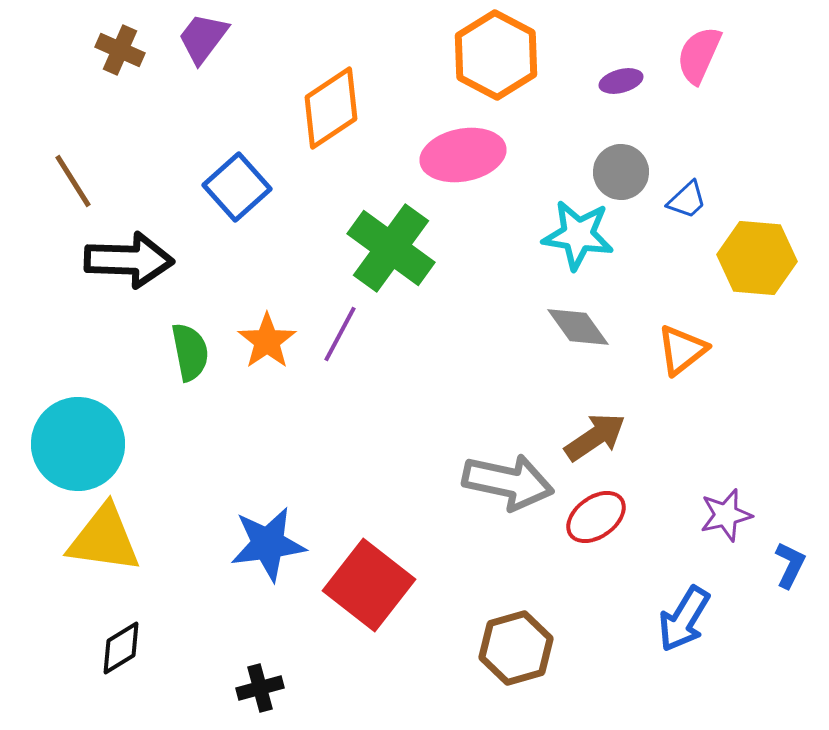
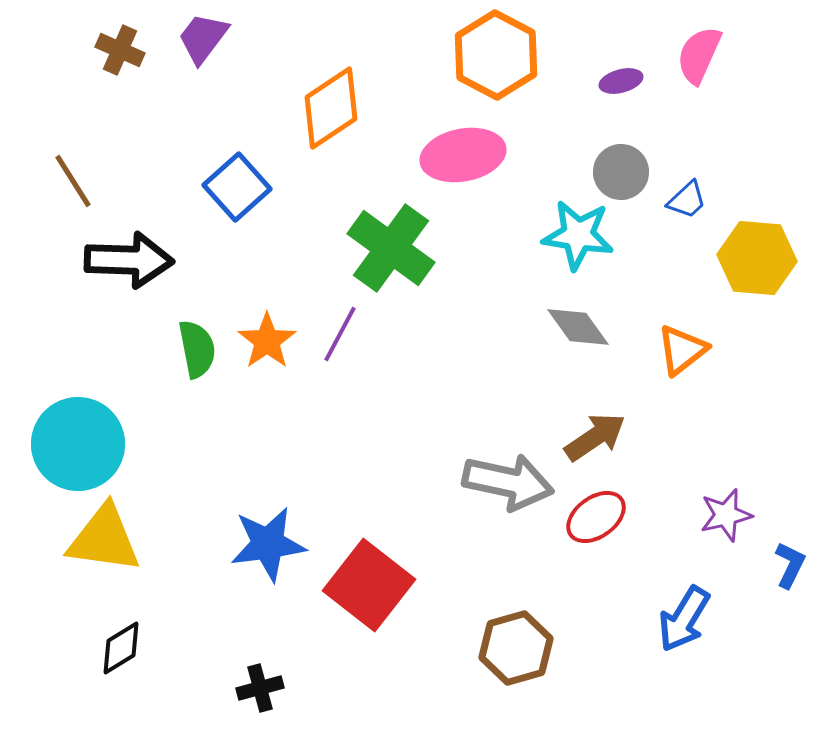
green semicircle: moved 7 px right, 3 px up
